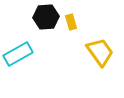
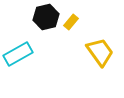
black hexagon: rotated 10 degrees counterclockwise
yellow rectangle: rotated 56 degrees clockwise
